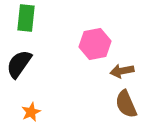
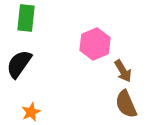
pink hexagon: rotated 12 degrees counterclockwise
brown arrow: moved 1 px right; rotated 110 degrees counterclockwise
